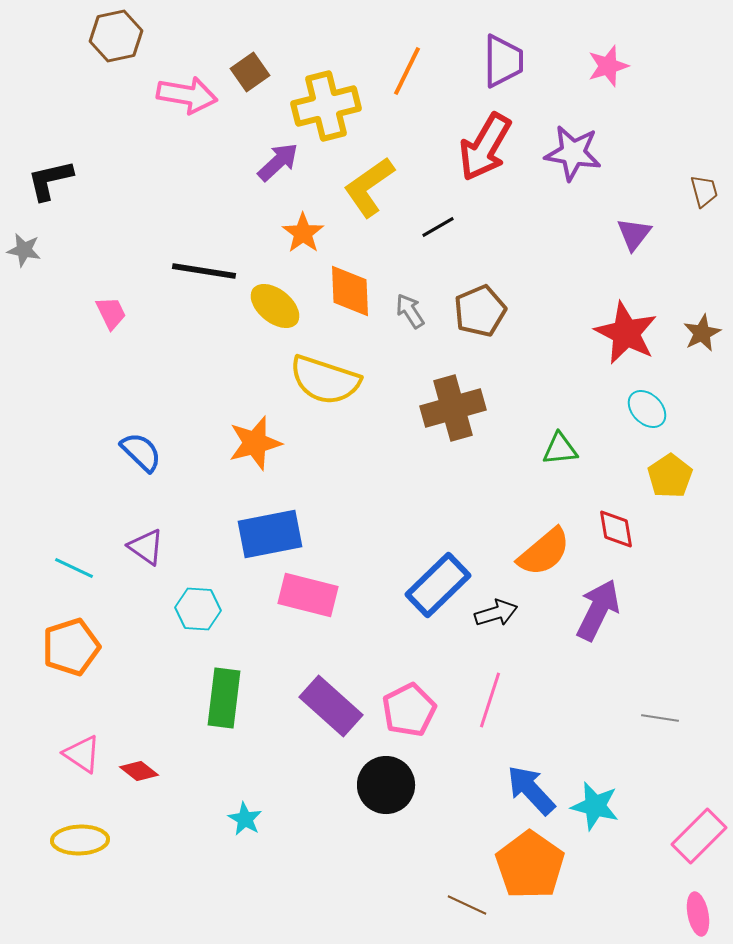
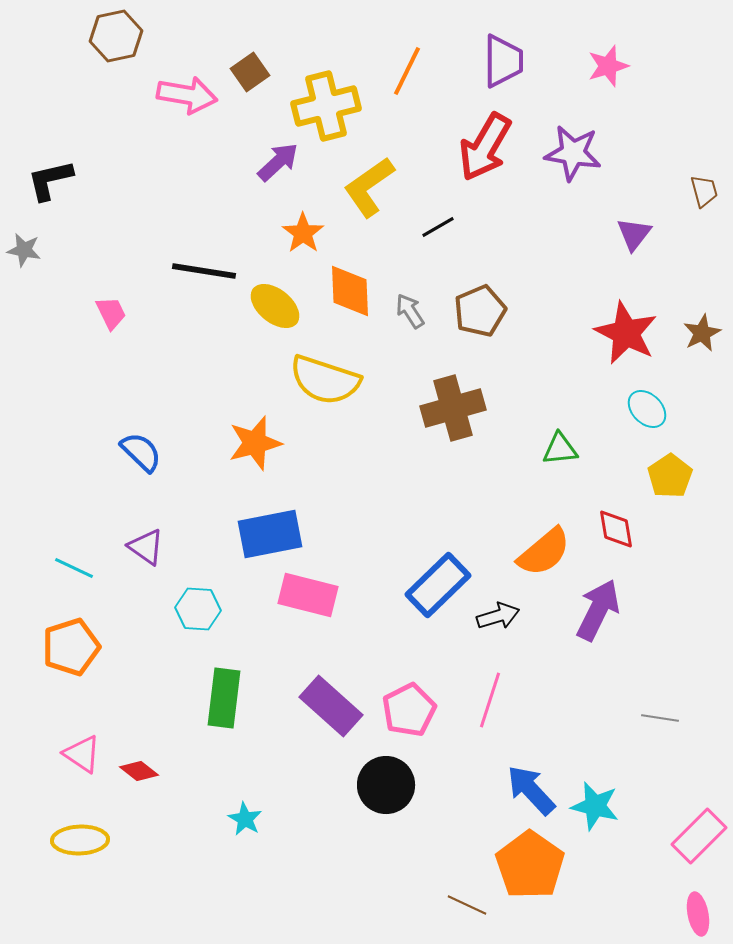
black arrow at (496, 613): moved 2 px right, 3 px down
